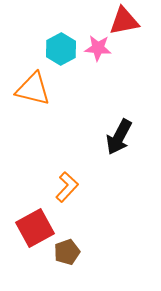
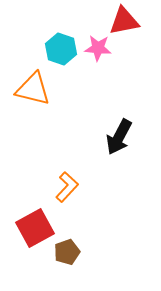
cyan hexagon: rotated 12 degrees counterclockwise
